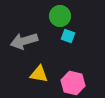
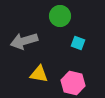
cyan square: moved 10 px right, 7 px down
